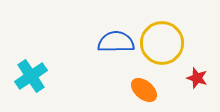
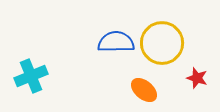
cyan cross: rotated 12 degrees clockwise
